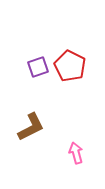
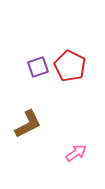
brown L-shape: moved 3 px left, 3 px up
pink arrow: rotated 70 degrees clockwise
